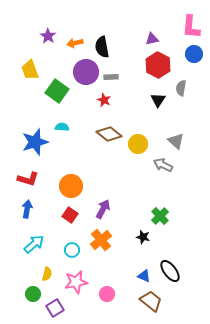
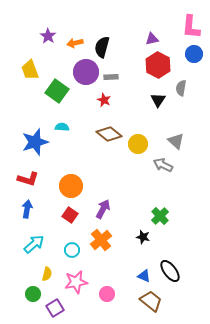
black semicircle: rotated 25 degrees clockwise
